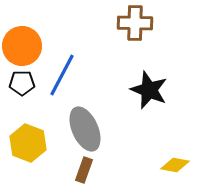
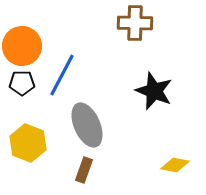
black star: moved 5 px right, 1 px down
gray ellipse: moved 2 px right, 4 px up
